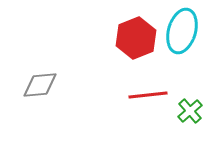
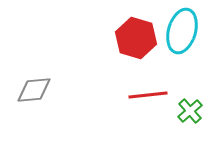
red hexagon: rotated 21 degrees counterclockwise
gray diamond: moved 6 px left, 5 px down
